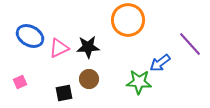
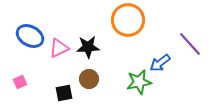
green star: rotated 15 degrees counterclockwise
